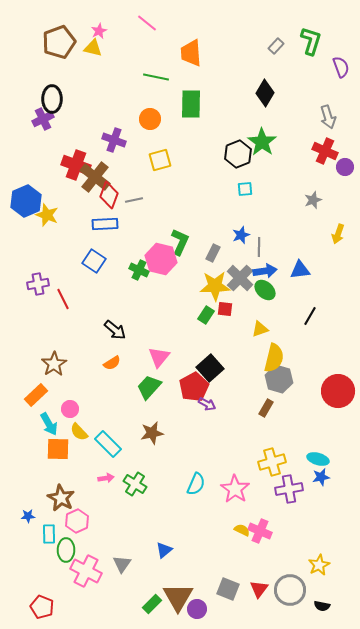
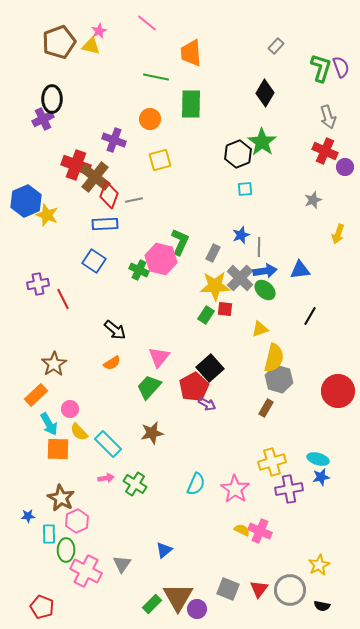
green L-shape at (311, 41): moved 10 px right, 27 px down
yellow triangle at (93, 48): moved 2 px left, 2 px up
